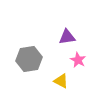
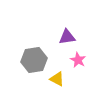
gray hexagon: moved 5 px right, 1 px down
yellow triangle: moved 4 px left, 2 px up
